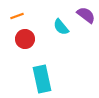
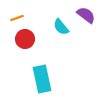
orange line: moved 2 px down
